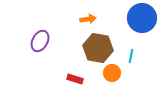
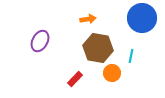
red rectangle: rotated 63 degrees counterclockwise
